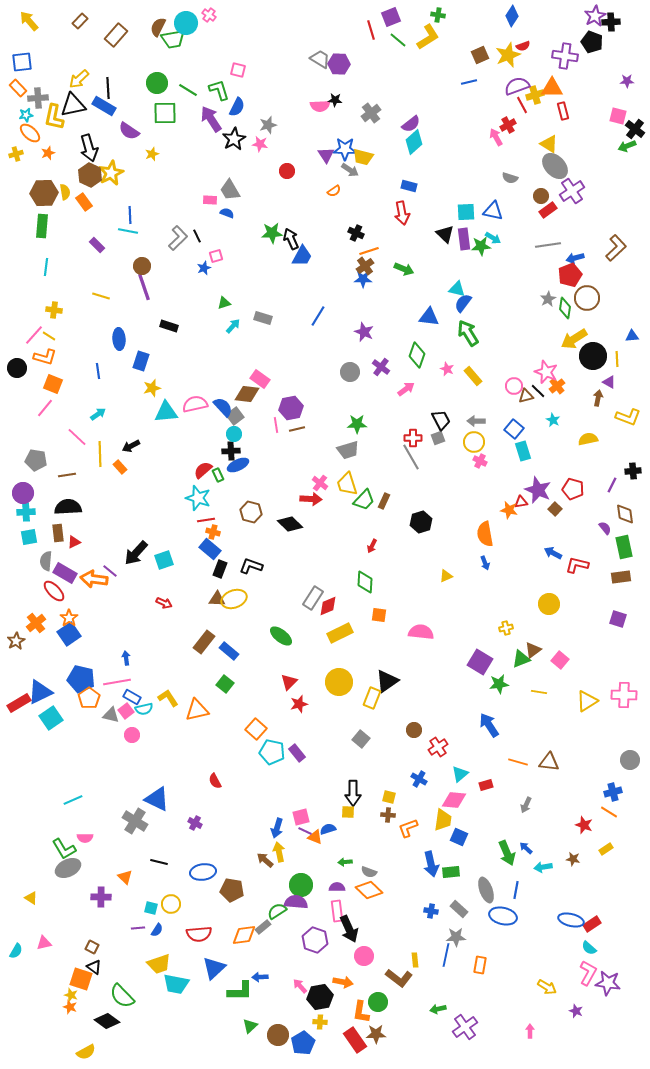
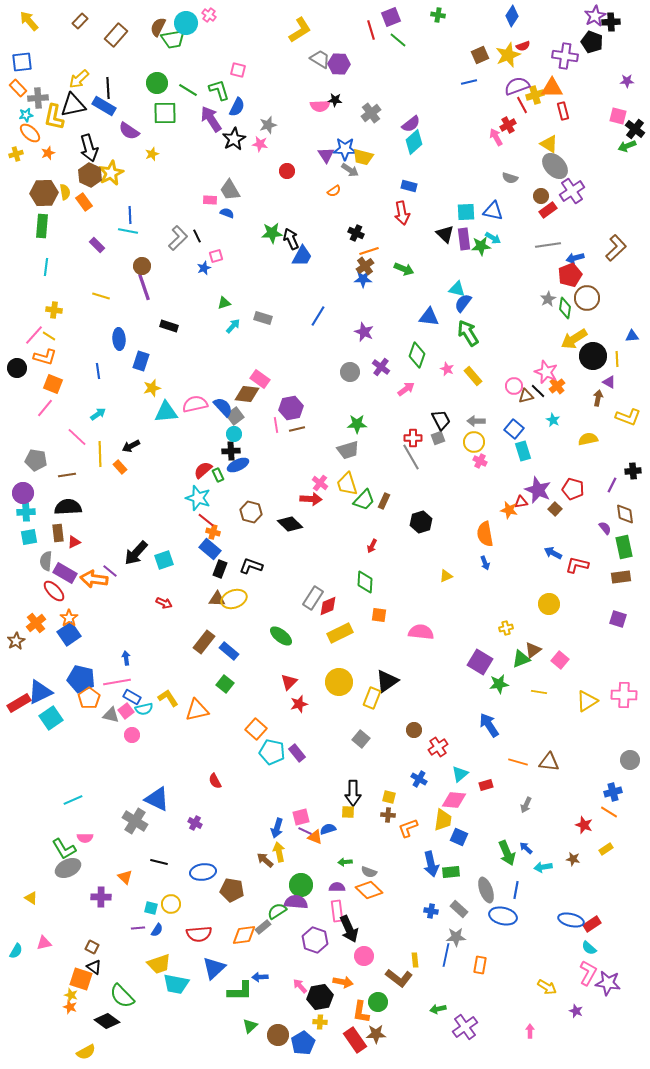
yellow L-shape at (428, 37): moved 128 px left, 7 px up
red line at (206, 520): rotated 48 degrees clockwise
